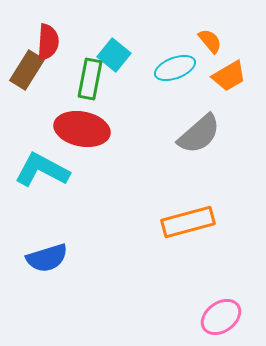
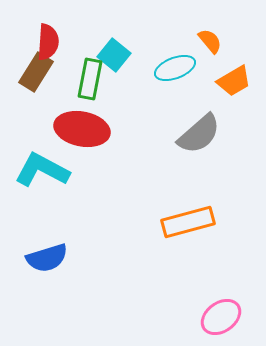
brown rectangle: moved 9 px right, 2 px down
orange trapezoid: moved 5 px right, 5 px down
